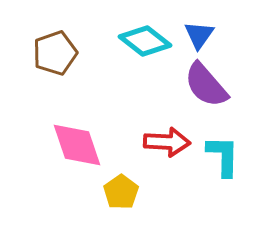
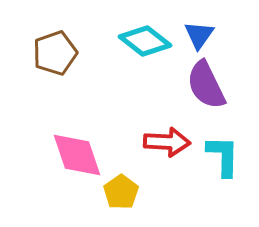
purple semicircle: rotated 15 degrees clockwise
pink diamond: moved 10 px down
